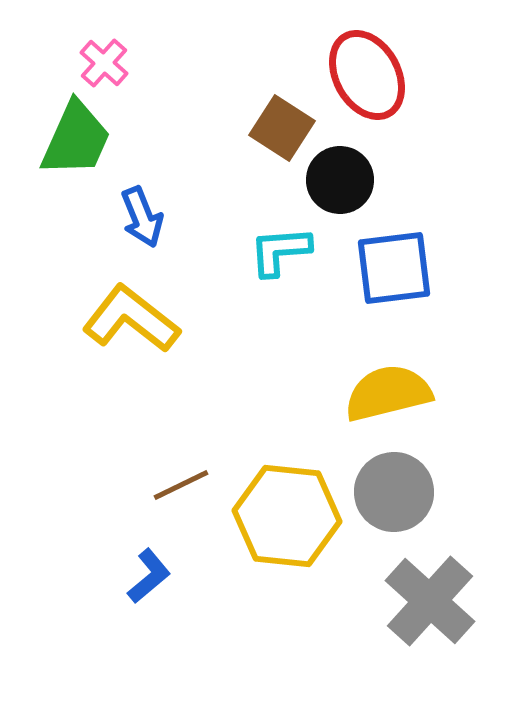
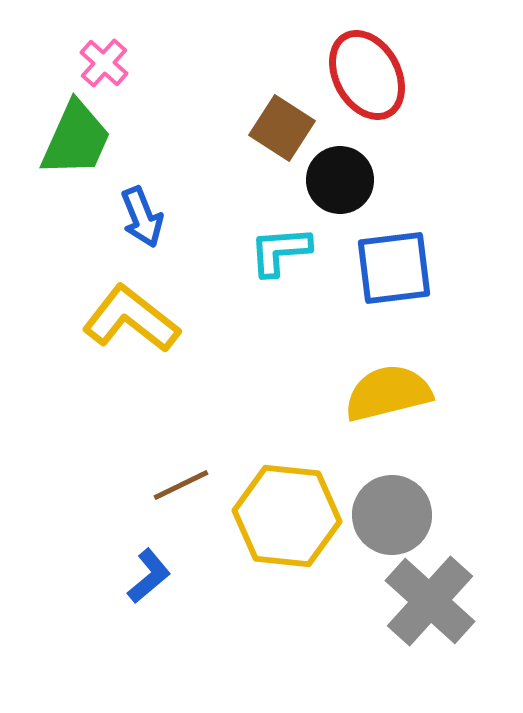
gray circle: moved 2 px left, 23 px down
